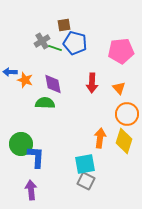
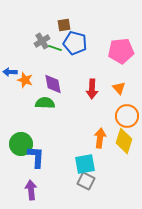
red arrow: moved 6 px down
orange circle: moved 2 px down
